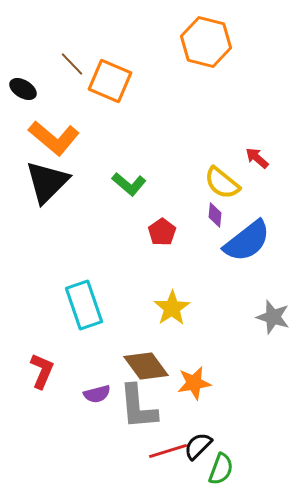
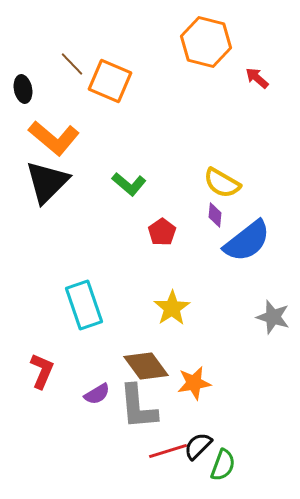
black ellipse: rotated 48 degrees clockwise
red arrow: moved 80 px up
yellow semicircle: rotated 9 degrees counterclockwise
purple semicircle: rotated 16 degrees counterclockwise
green semicircle: moved 2 px right, 4 px up
